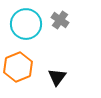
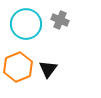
gray cross: rotated 12 degrees counterclockwise
black triangle: moved 9 px left, 8 px up
